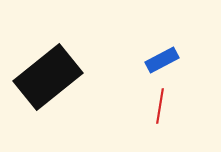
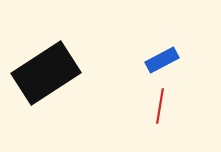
black rectangle: moved 2 px left, 4 px up; rotated 6 degrees clockwise
